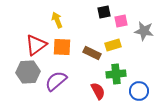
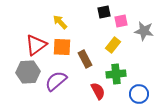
yellow arrow: moved 3 px right, 2 px down; rotated 21 degrees counterclockwise
yellow rectangle: rotated 35 degrees counterclockwise
brown rectangle: moved 7 px left, 6 px down; rotated 36 degrees clockwise
blue circle: moved 3 px down
